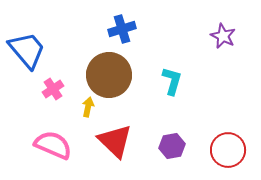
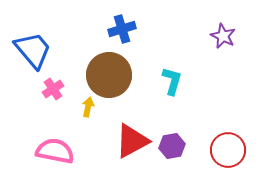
blue trapezoid: moved 6 px right
red triangle: moved 17 px right; rotated 48 degrees clockwise
pink semicircle: moved 2 px right, 6 px down; rotated 12 degrees counterclockwise
